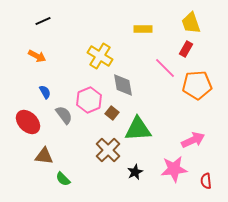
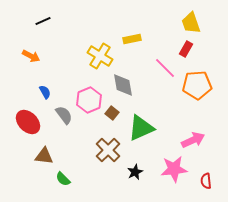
yellow rectangle: moved 11 px left, 10 px down; rotated 12 degrees counterclockwise
orange arrow: moved 6 px left
green triangle: moved 3 px right, 1 px up; rotated 20 degrees counterclockwise
